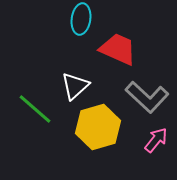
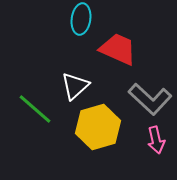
gray L-shape: moved 3 px right, 2 px down
pink arrow: rotated 128 degrees clockwise
